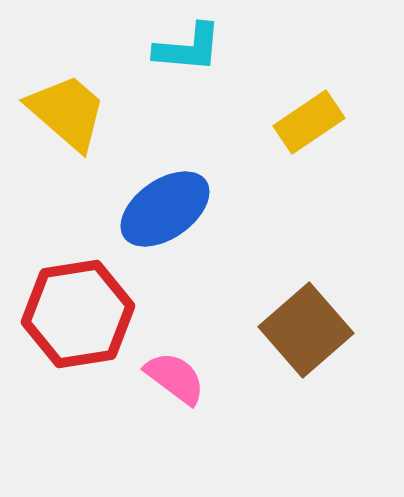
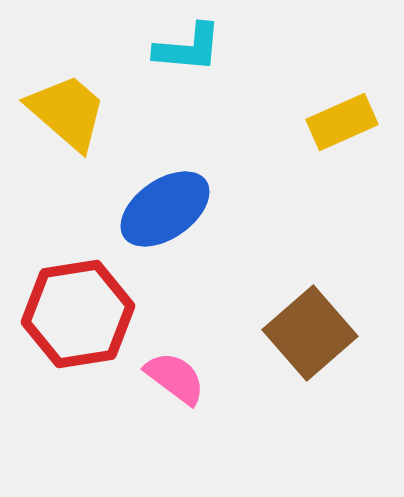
yellow rectangle: moved 33 px right; rotated 10 degrees clockwise
brown square: moved 4 px right, 3 px down
